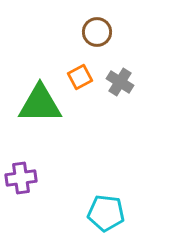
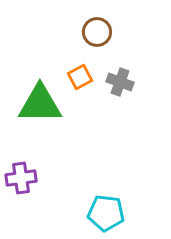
gray cross: rotated 12 degrees counterclockwise
